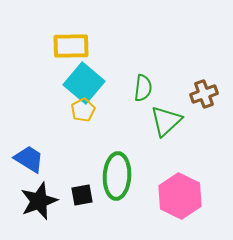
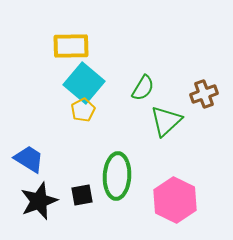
green semicircle: rotated 24 degrees clockwise
pink hexagon: moved 5 px left, 4 px down
